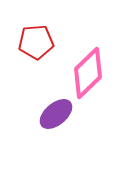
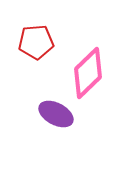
purple ellipse: rotated 68 degrees clockwise
